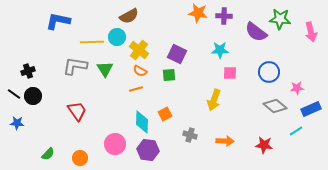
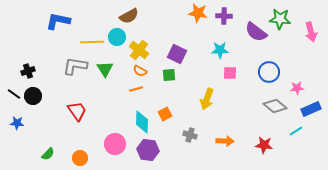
yellow arrow: moved 7 px left, 1 px up
